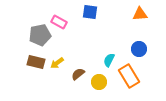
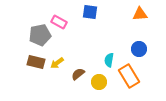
cyan semicircle: rotated 16 degrees counterclockwise
